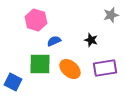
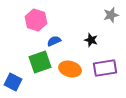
green square: moved 2 px up; rotated 20 degrees counterclockwise
orange ellipse: rotated 25 degrees counterclockwise
